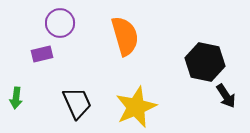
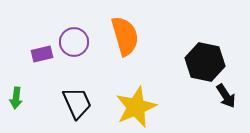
purple circle: moved 14 px right, 19 px down
